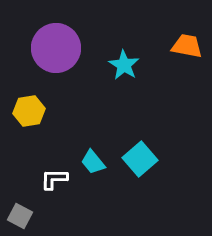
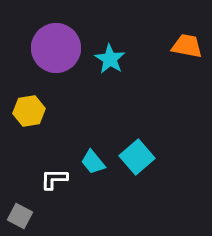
cyan star: moved 14 px left, 6 px up
cyan square: moved 3 px left, 2 px up
